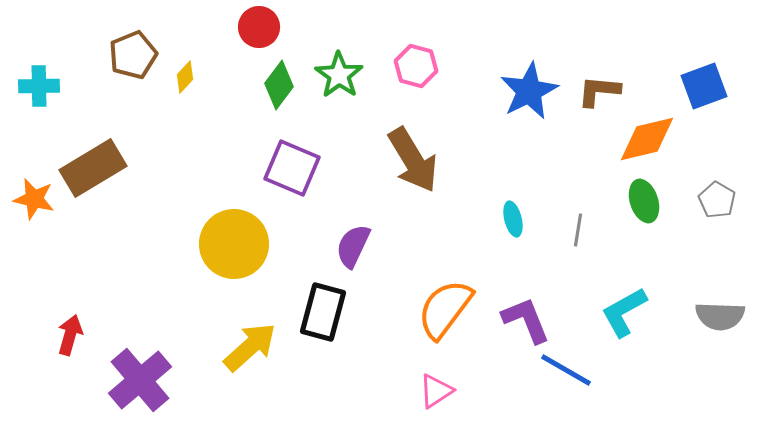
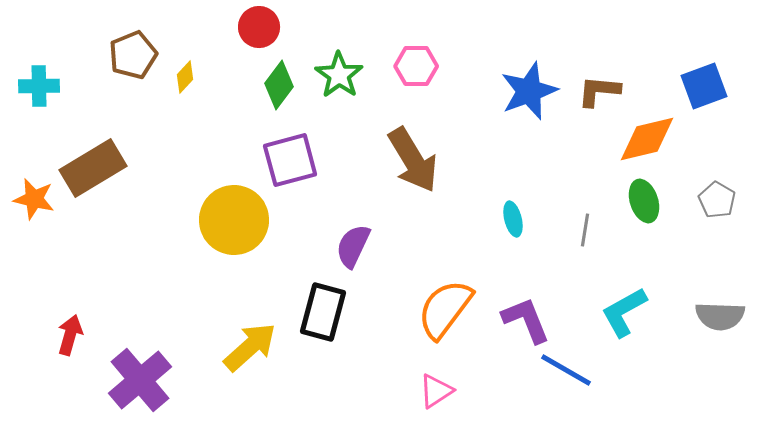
pink hexagon: rotated 15 degrees counterclockwise
blue star: rotated 6 degrees clockwise
purple square: moved 2 px left, 8 px up; rotated 38 degrees counterclockwise
gray line: moved 7 px right
yellow circle: moved 24 px up
